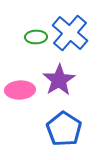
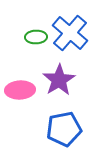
blue pentagon: rotated 28 degrees clockwise
